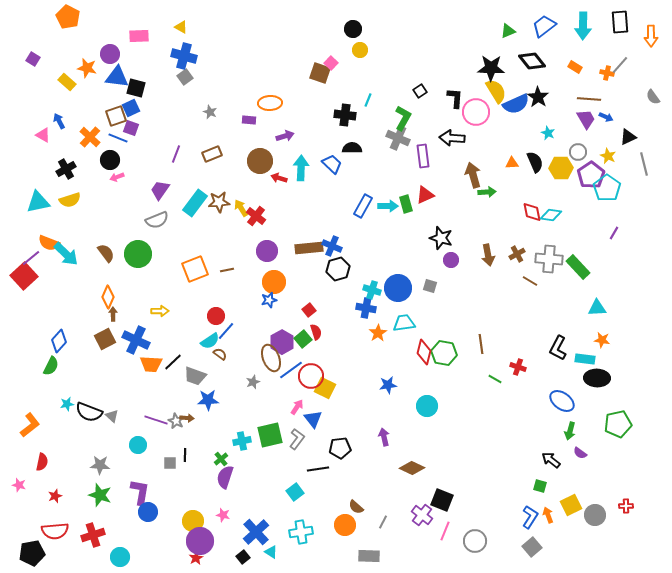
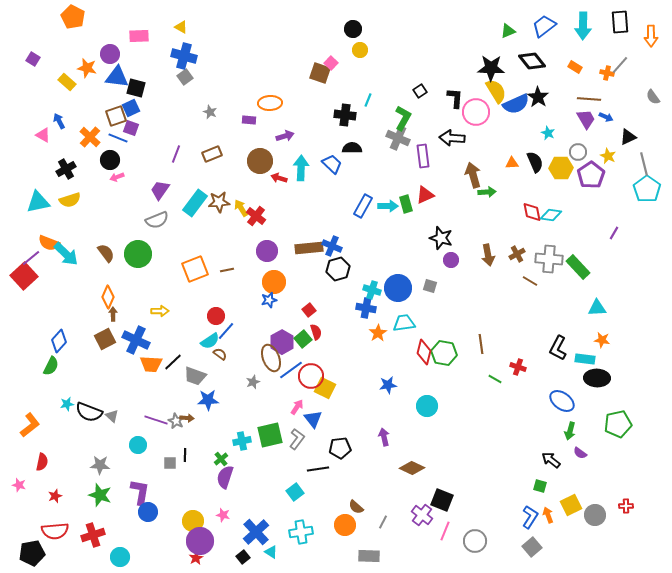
orange pentagon at (68, 17): moved 5 px right
cyan pentagon at (607, 188): moved 40 px right, 1 px down
